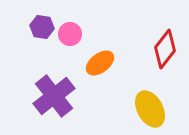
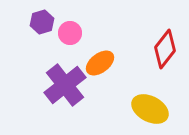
purple hexagon: moved 5 px up; rotated 25 degrees counterclockwise
pink circle: moved 1 px up
purple cross: moved 11 px right, 11 px up
yellow ellipse: rotated 33 degrees counterclockwise
